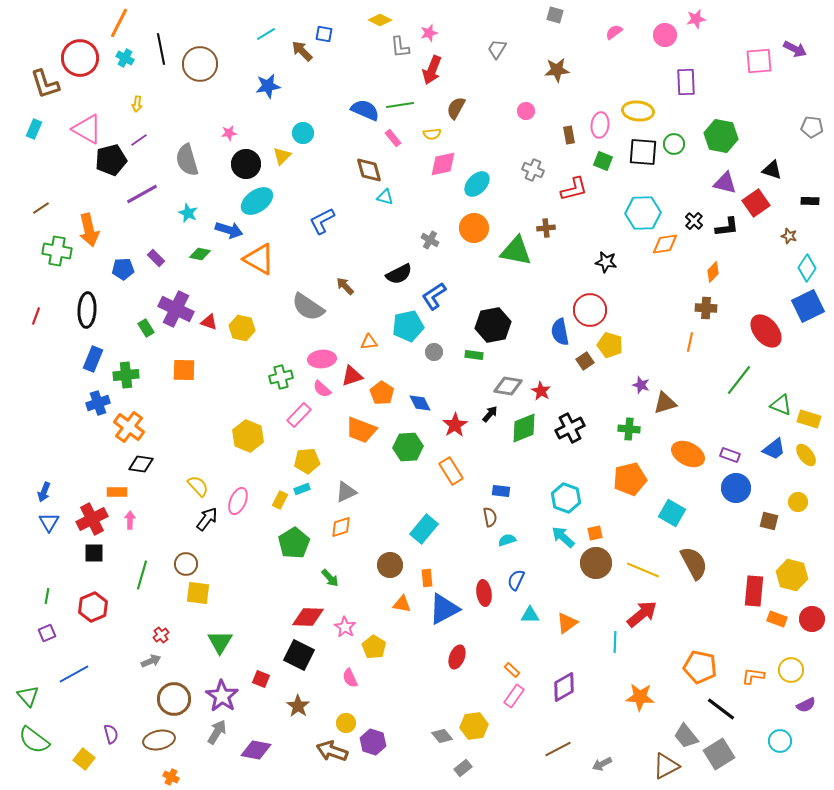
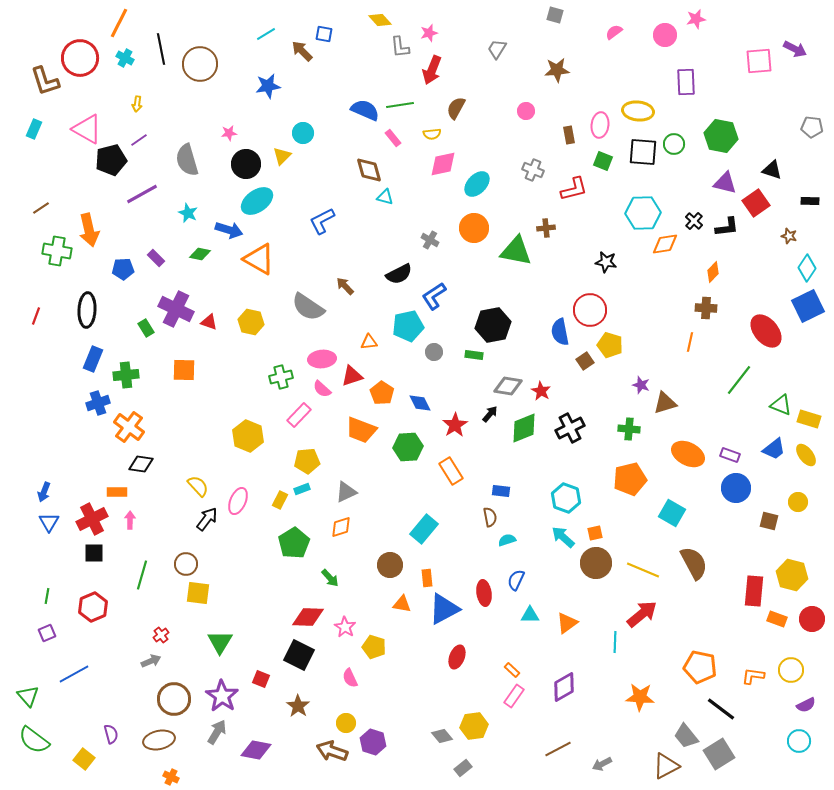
yellow diamond at (380, 20): rotated 20 degrees clockwise
brown L-shape at (45, 84): moved 3 px up
yellow hexagon at (242, 328): moved 9 px right, 6 px up
yellow pentagon at (374, 647): rotated 15 degrees counterclockwise
cyan circle at (780, 741): moved 19 px right
